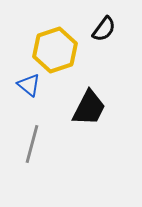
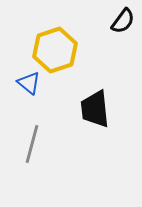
black semicircle: moved 19 px right, 8 px up
blue triangle: moved 2 px up
black trapezoid: moved 6 px right, 1 px down; rotated 147 degrees clockwise
